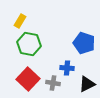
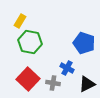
green hexagon: moved 1 px right, 2 px up
blue cross: rotated 24 degrees clockwise
